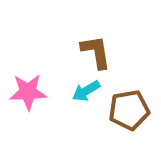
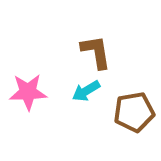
brown pentagon: moved 5 px right, 2 px down
